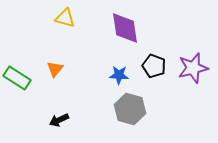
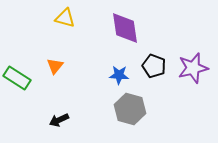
orange triangle: moved 3 px up
